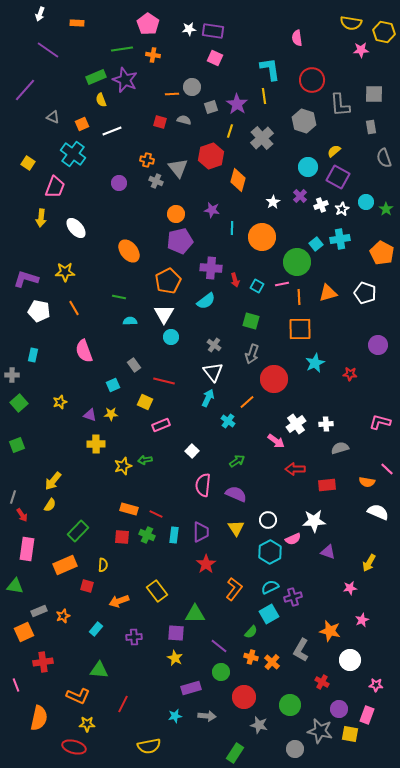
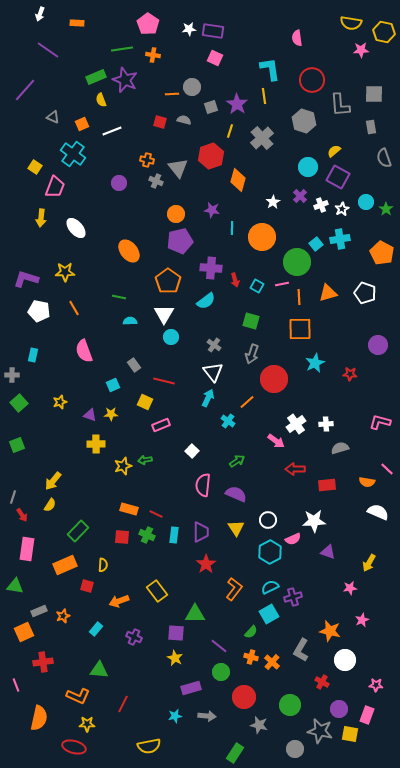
yellow square at (28, 163): moved 7 px right, 4 px down
orange pentagon at (168, 281): rotated 10 degrees counterclockwise
purple cross at (134, 637): rotated 28 degrees clockwise
white circle at (350, 660): moved 5 px left
